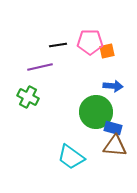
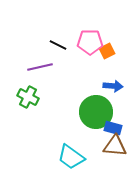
black line: rotated 36 degrees clockwise
orange square: rotated 14 degrees counterclockwise
